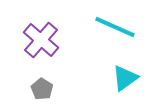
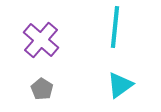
cyan line: rotated 72 degrees clockwise
cyan triangle: moved 5 px left, 7 px down
